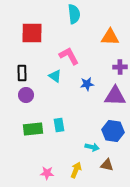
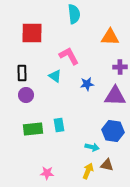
yellow arrow: moved 12 px right, 1 px down
